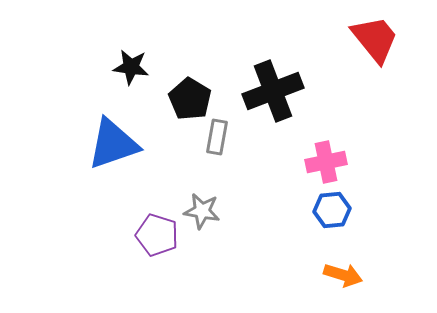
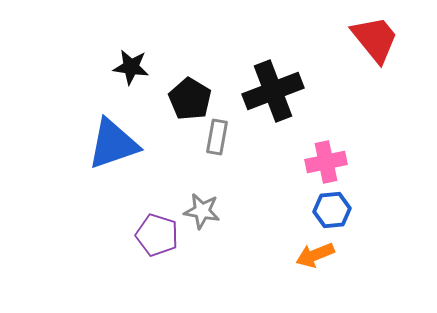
orange arrow: moved 28 px left, 20 px up; rotated 141 degrees clockwise
